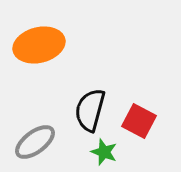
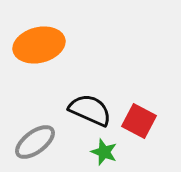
black semicircle: rotated 99 degrees clockwise
